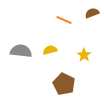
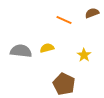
yellow semicircle: moved 3 px left, 2 px up
